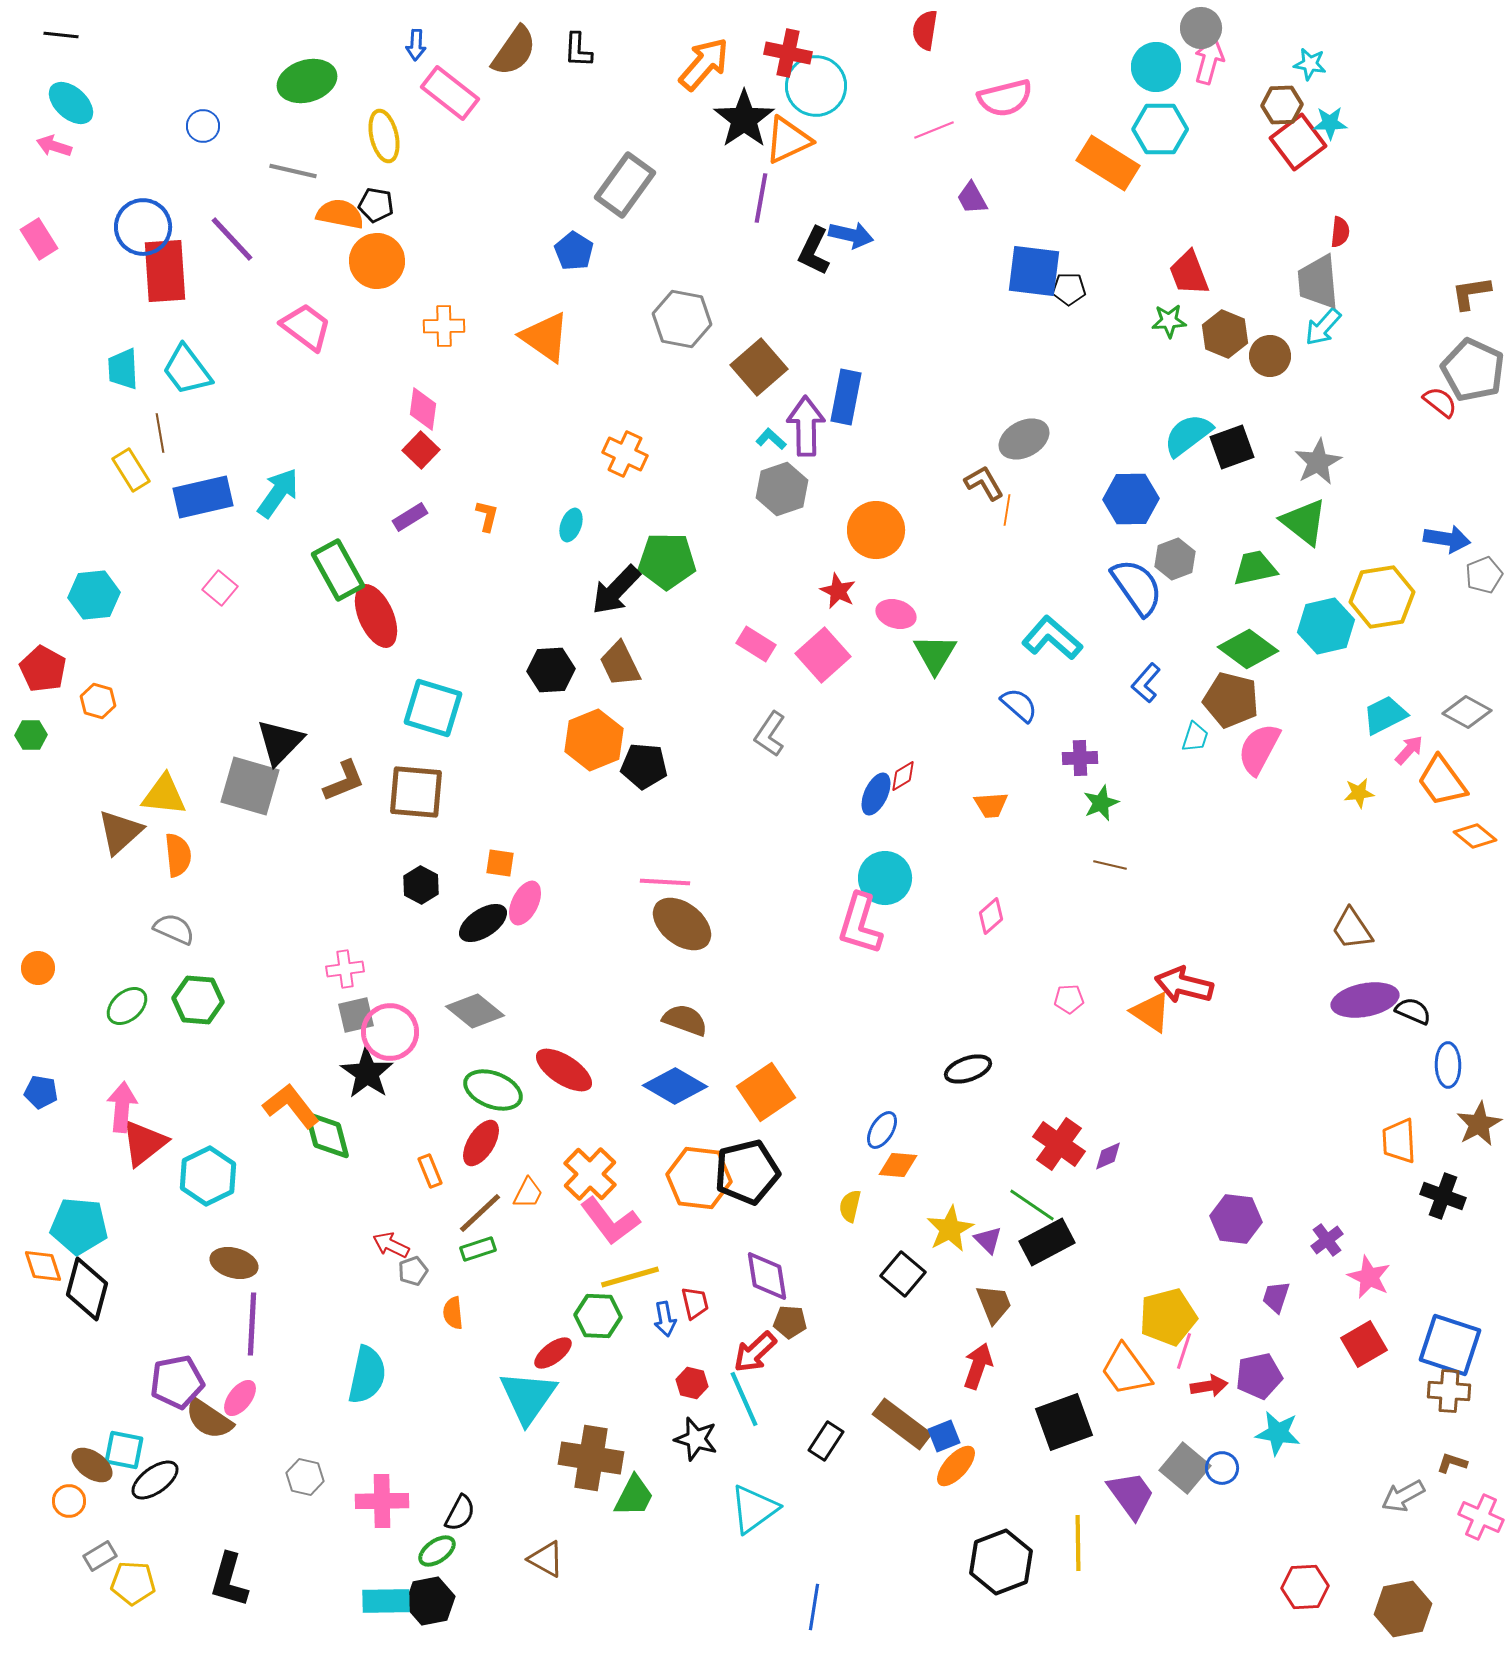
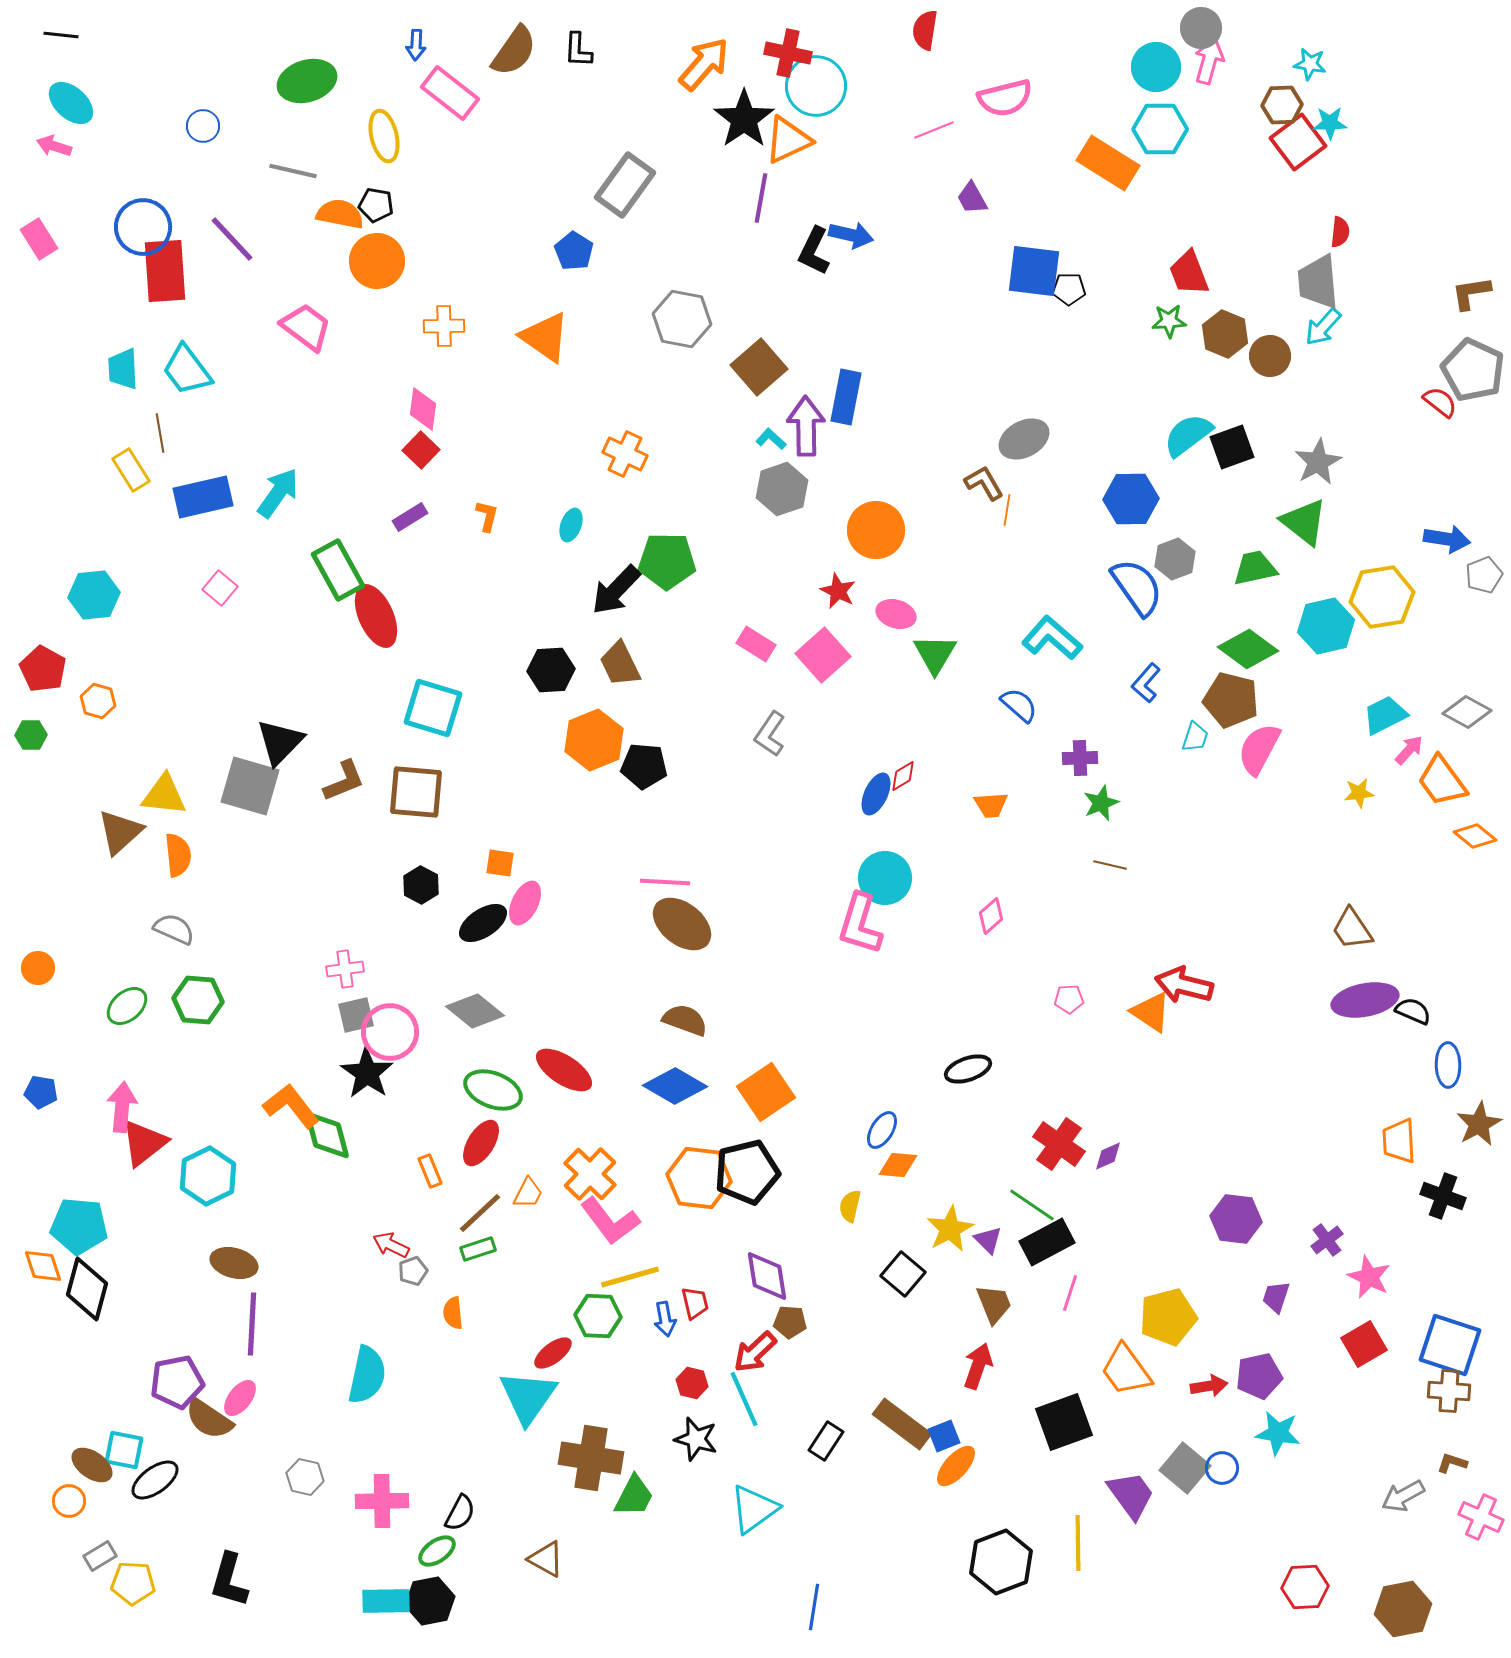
pink line at (1184, 1351): moved 114 px left, 58 px up
